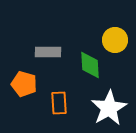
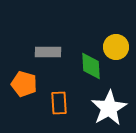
yellow circle: moved 1 px right, 7 px down
green diamond: moved 1 px right, 1 px down
